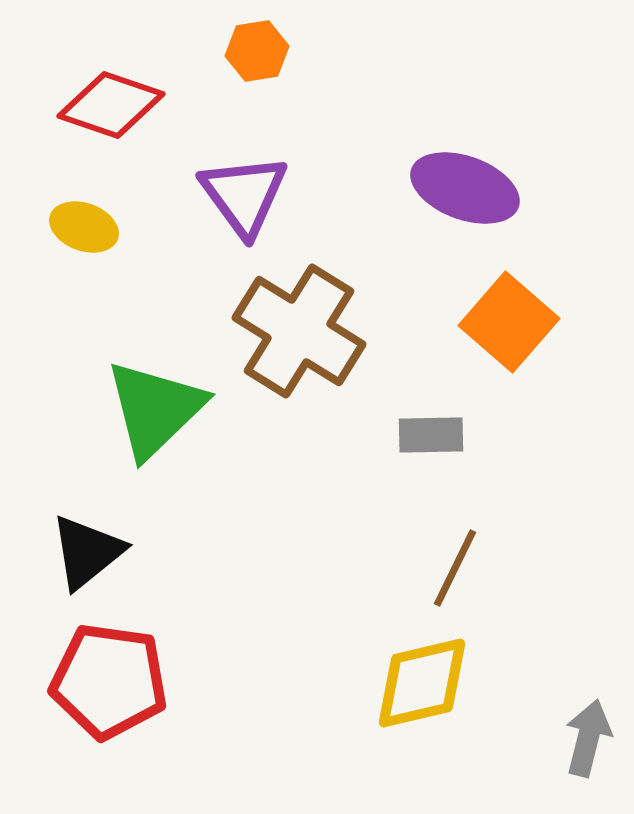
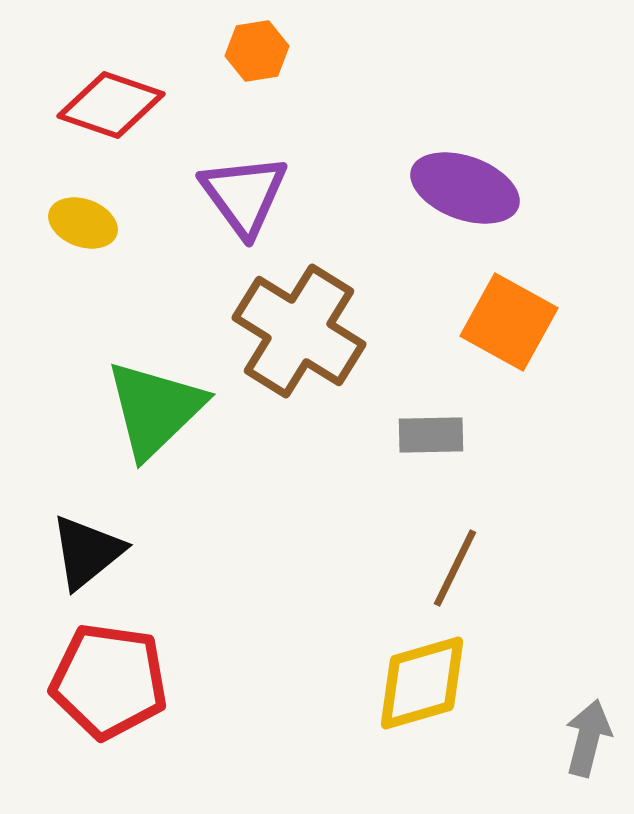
yellow ellipse: moved 1 px left, 4 px up
orange square: rotated 12 degrees counterclockwise
yellow diamond: rotated 3 degrees counterclockwise
